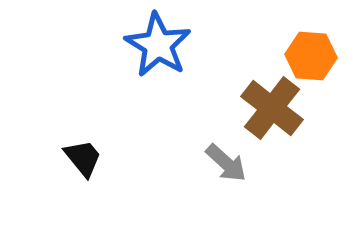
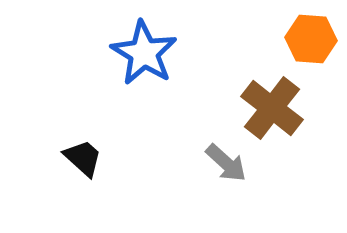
blue star: moved 14 px left, 8 px down
orange hexagon: moved 17 px up
black trapezoid: rotated 9 degrees counterclockwise
